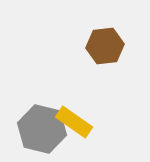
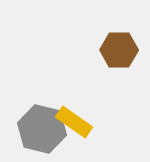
brown hexagon: moved 14 px right, 4 px down; rotated 6 degrees clockwise
